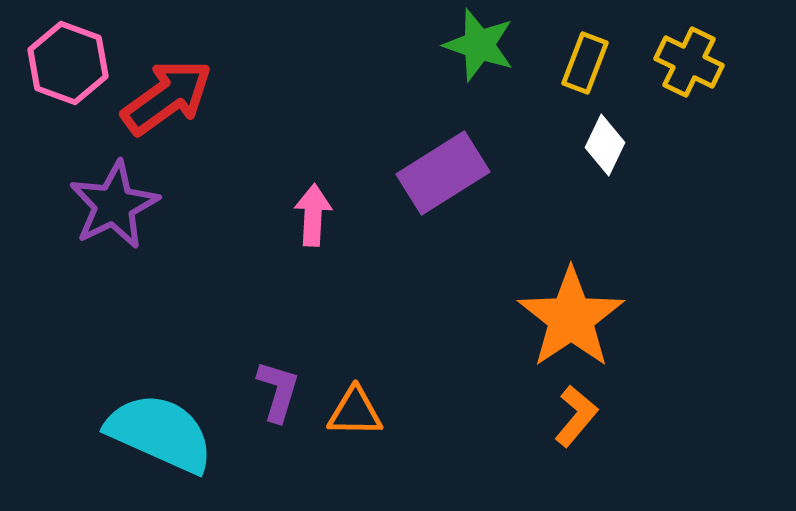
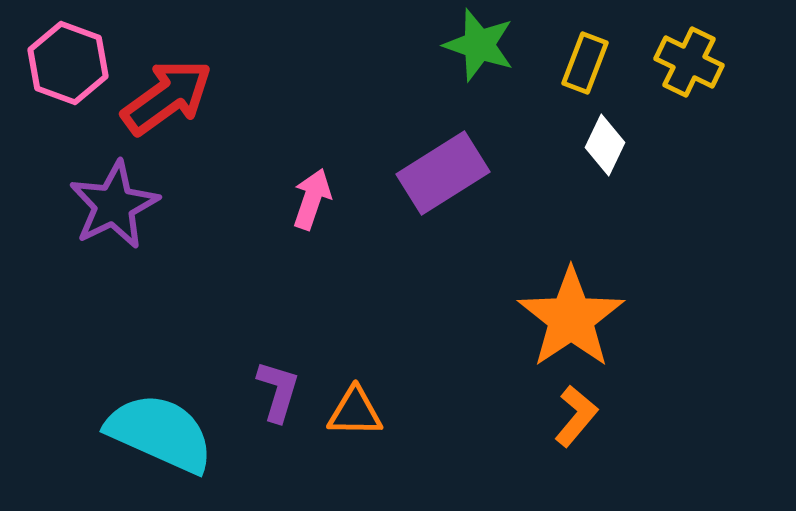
pink arrow: moved 1 px left, 16 px up; rotated 16 degrees clockwise
